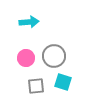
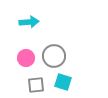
gray square: moved 1 px up
